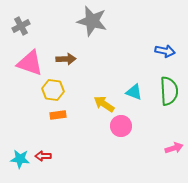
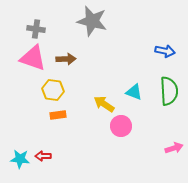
gray cross: moved 15 px right, 3 px down; rotated 36 degrees clockwise
pink triangle: moved 3 px right, 5 px up
